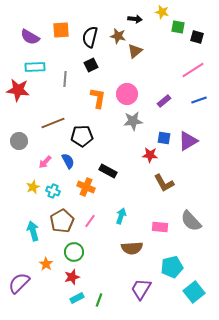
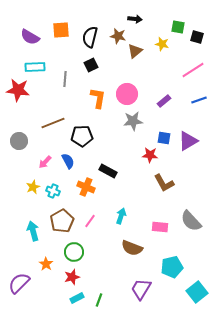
yellow star at (162, 12): moved 32 px down
brown semicircle at (132, 248): rotated 25 degrees clockwise
cyan square at (194, 292): moved 3 px right
